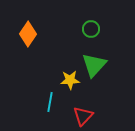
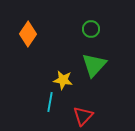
yellow star: moved 7 px left; rotated 12 degrees clockwise
